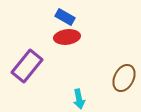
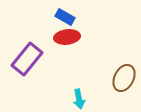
purple rectangle: moved 7 px up
